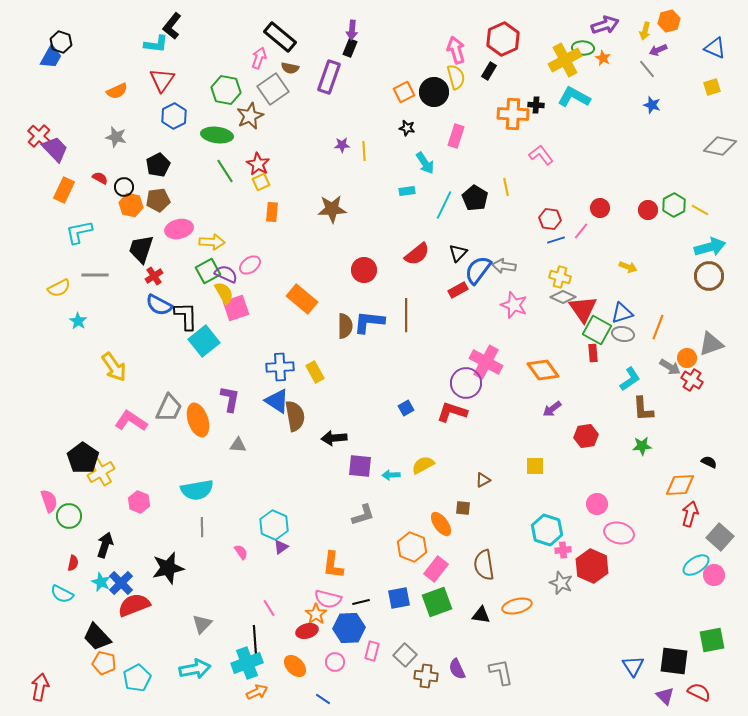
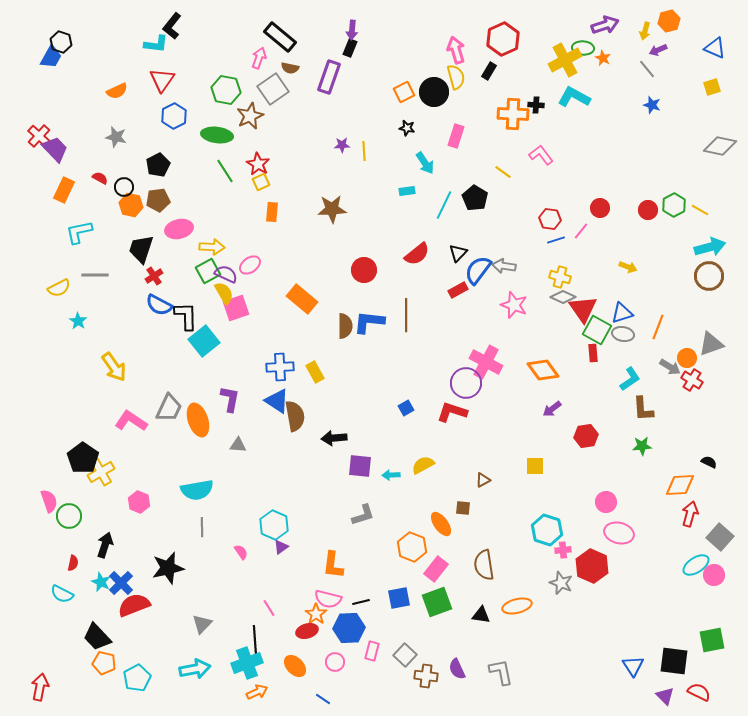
yellow line at (506, 187): moved 3 px left, 15 px up; rotated 42 degrees counterclockwise
yellow arrow at (212, 242): moved 5 px down
pink circle at (597, 504): moved 9 px right, 2 px up
